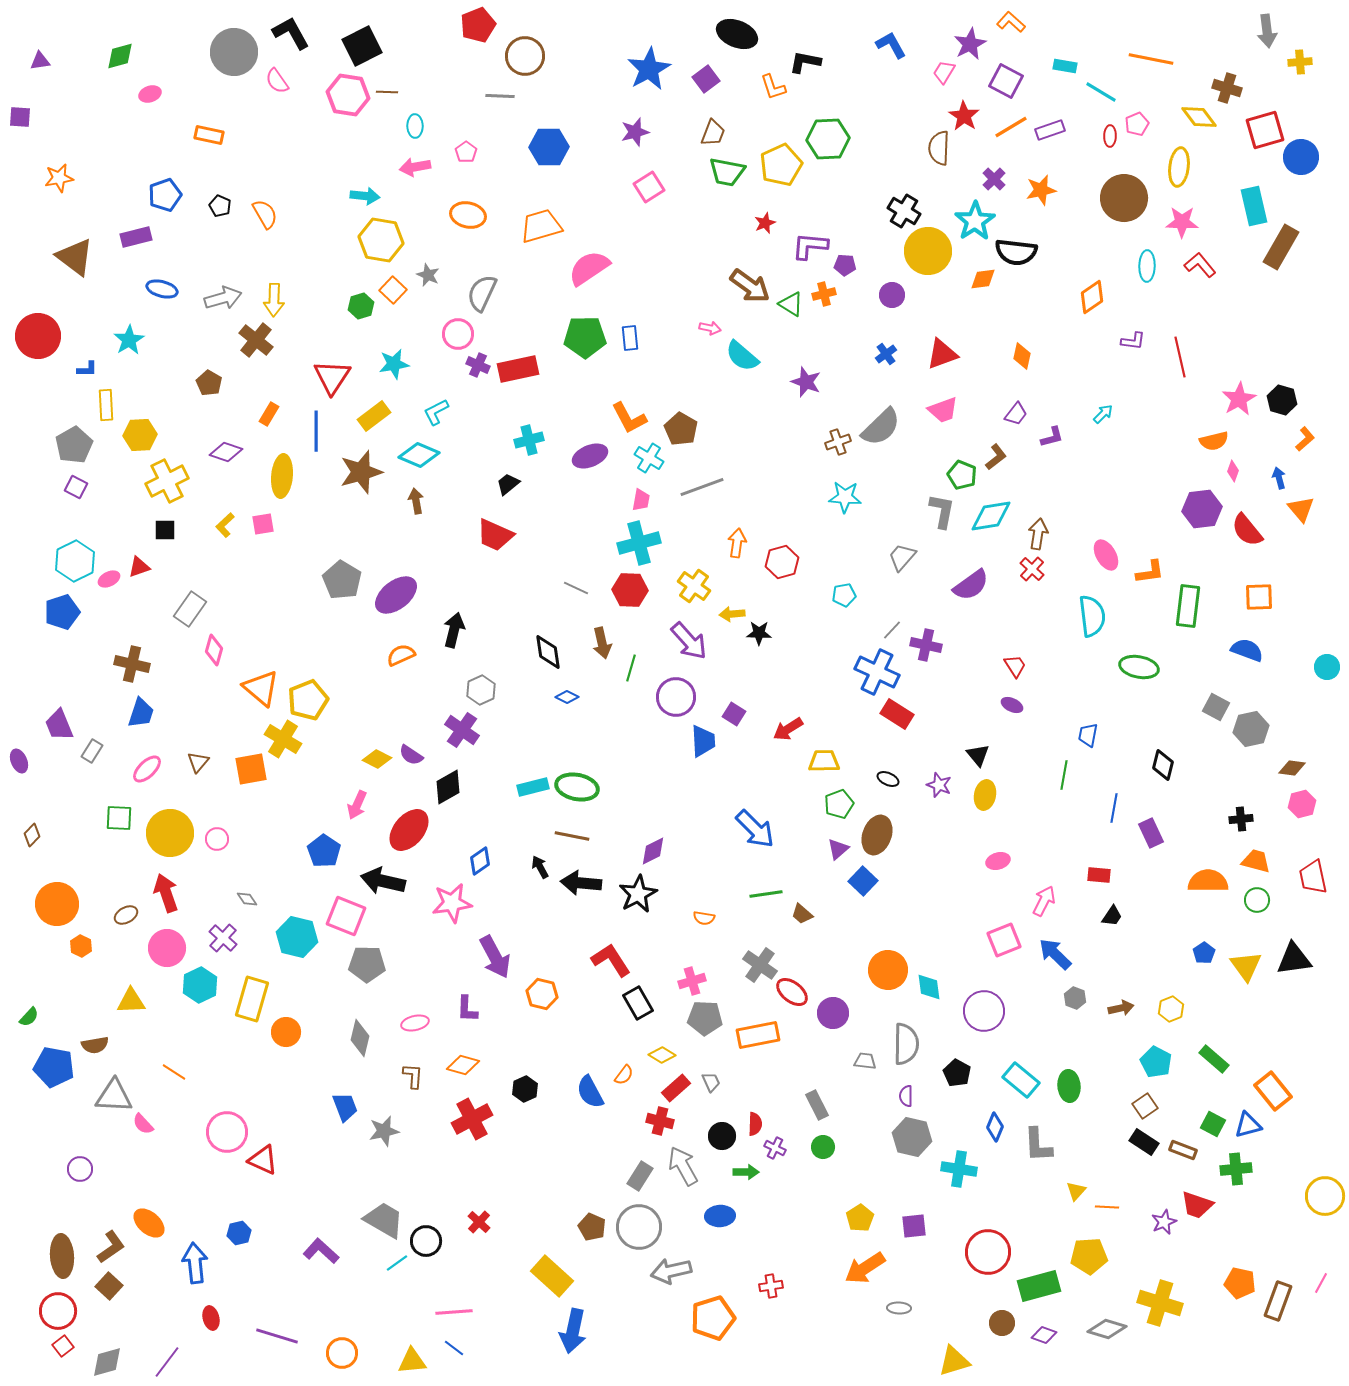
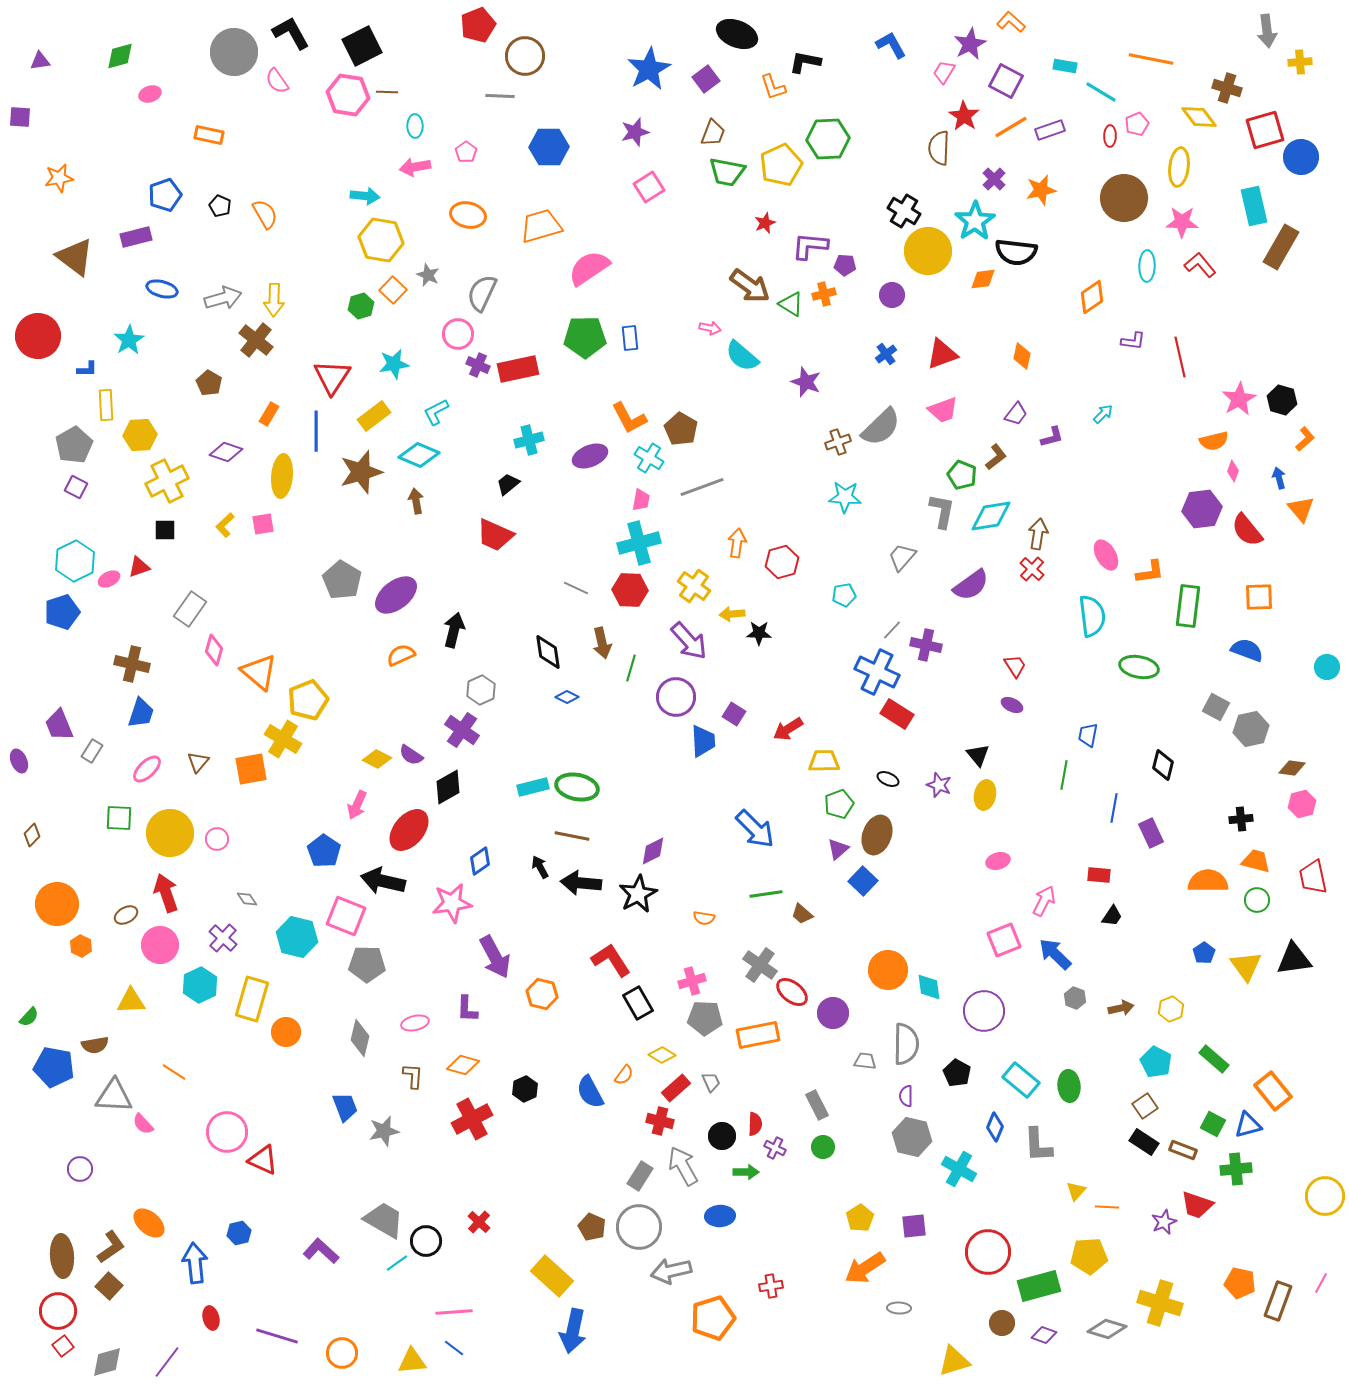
orange triangle at (261, 688): moved 2 px left, 16 px up
pink circle at (167, 948): moved 7 px left, 3 px up
cyan cross at (959, 1169): rotated 20 degrees clockwise
